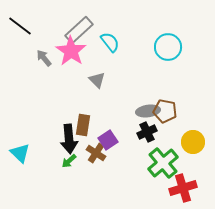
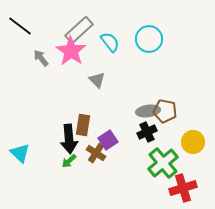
cyan circle: moved 19 px left, 8 px up
gray arrow: moved 3 px left
